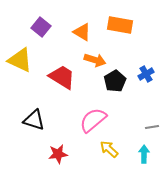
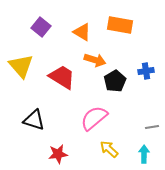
yellow triangle: moved 1 px right, 6 px down; rotated 24 degrees clockwise
blue cross: moved 3 px up; rotated 21 degrees clockwise
pink semicircle: moved 1 px right, 2 px up
